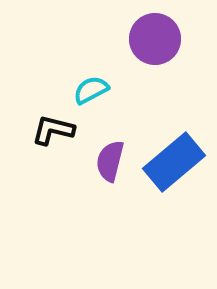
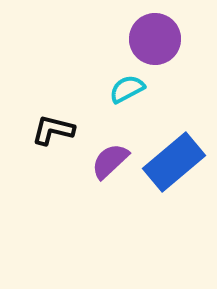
cyan semicircle: moved 36 px right, 1 px up
purple semicircle: rotated 33 degrees clockwise
